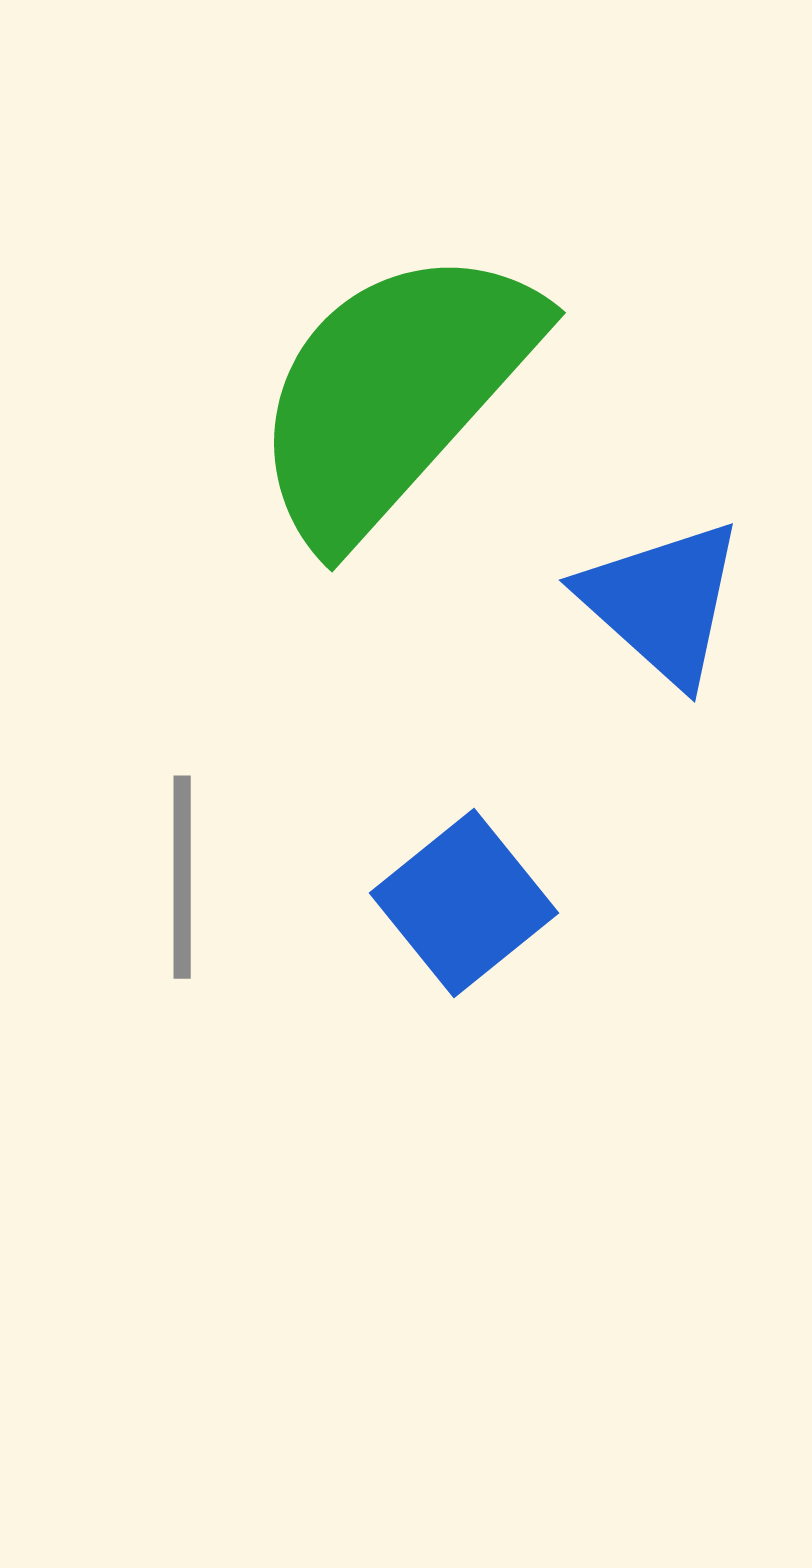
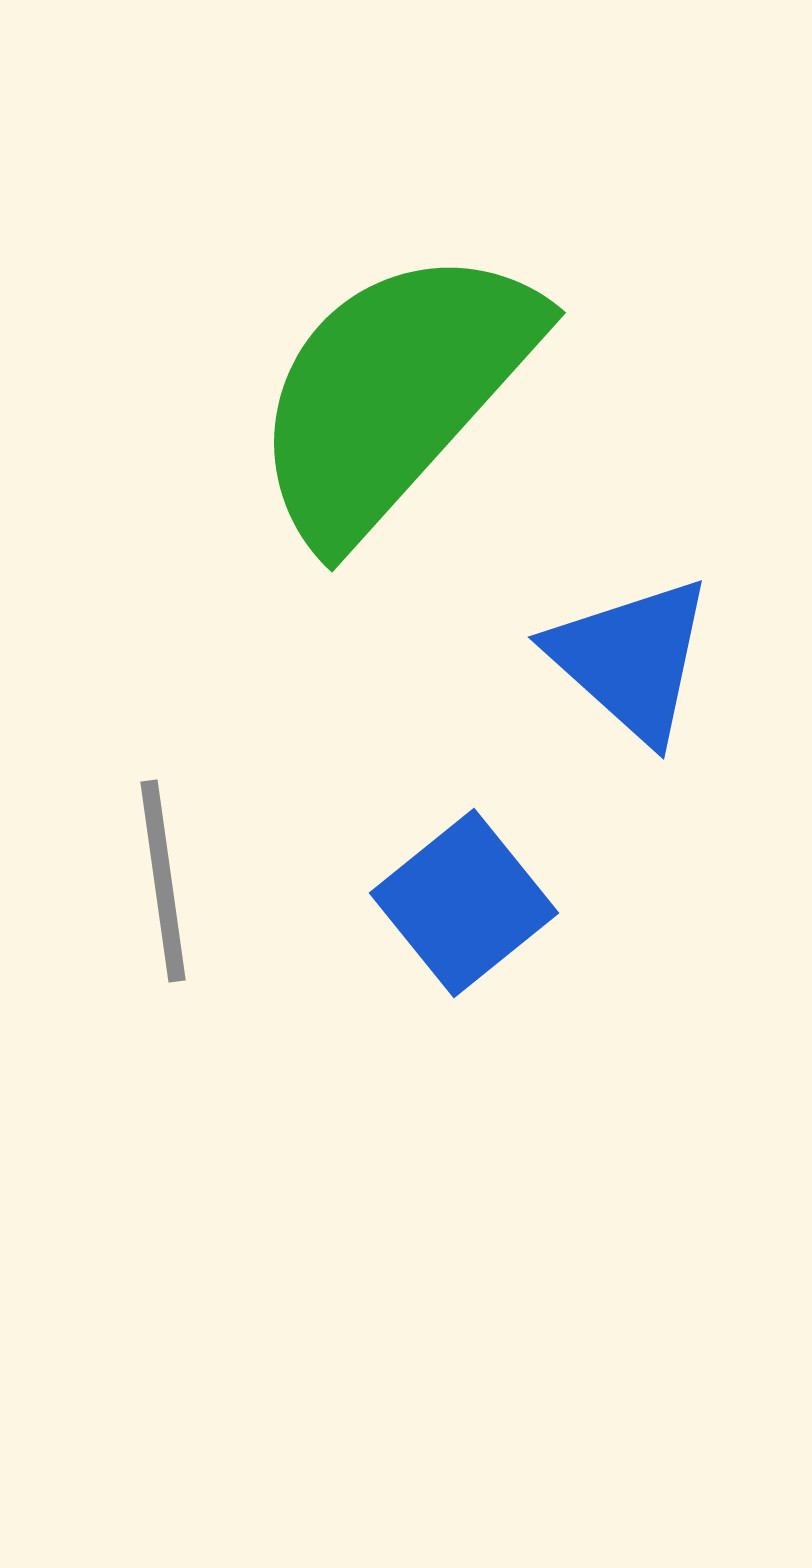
blue triangle: moved 31 px left, 57 px down
gray line: moved 19 px left, 4 px down; rotated 8 degrees counterclockwise
